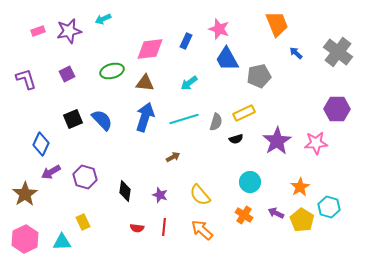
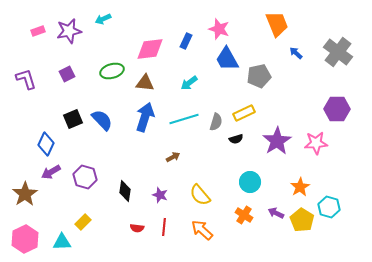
blue diamond at (41, 144): moved 5 px right
yellow rectangle at (83, 222): rotated 70 degrees clockwise
